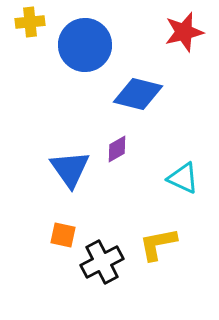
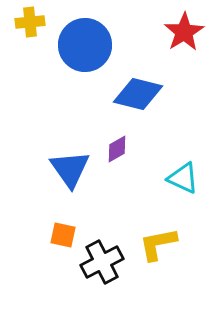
red star: rotated 18 degrees counterclockwise
